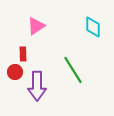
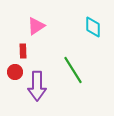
red rectangle: moved 3 px up
